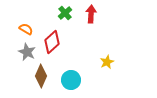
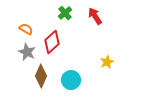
red arrow: moved 4 px right, 2 px down; rotated 36 degrees counterclockwise
